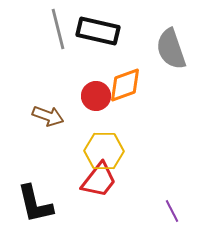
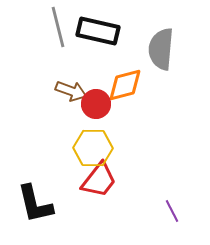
gray line: moved 2 px up
gray semicircle: moved 10 px left; rotated 24 degrees clockwise
orange diamond: rotated 6 degrees clockwise
red circle: moved 8 px down
brown arrow: moved 23 px right, 25 px up
yellow hexagon: moved 11 px left, 3 px up
